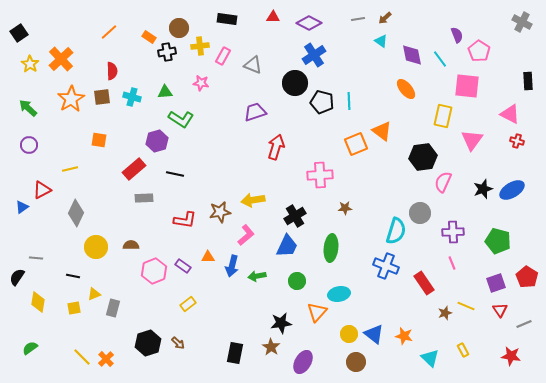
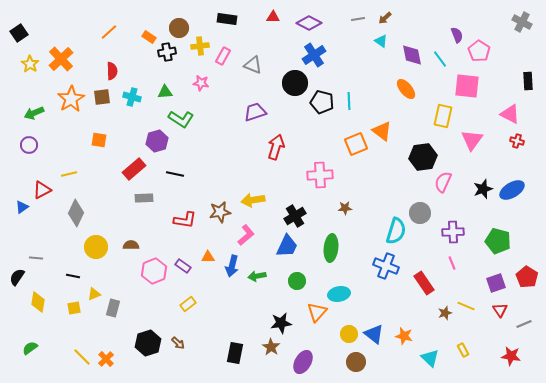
green arrow at (28, 108): moved 6 px right, 5 px down; rotated 66 degrees counterclockwise
yellow line at (70, 169): moved 1 px left, 5 px down
